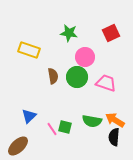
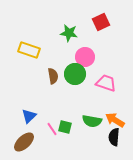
red square: moved 10 px left, 11 px up
green circle: moved 2 px left, 3 px up
brown ellipse: moved 6 px right, 4 px up
